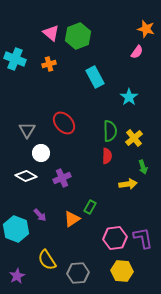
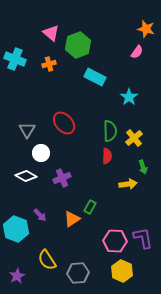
green hexagon: moved 9 px down
cyan rectangle: rotated 35 degrees counterclockwise
pink hexagon: moved 3 px down; rotated 10 degrees clockwise
yellow hexagon: rotated 20 degrees clockwise
